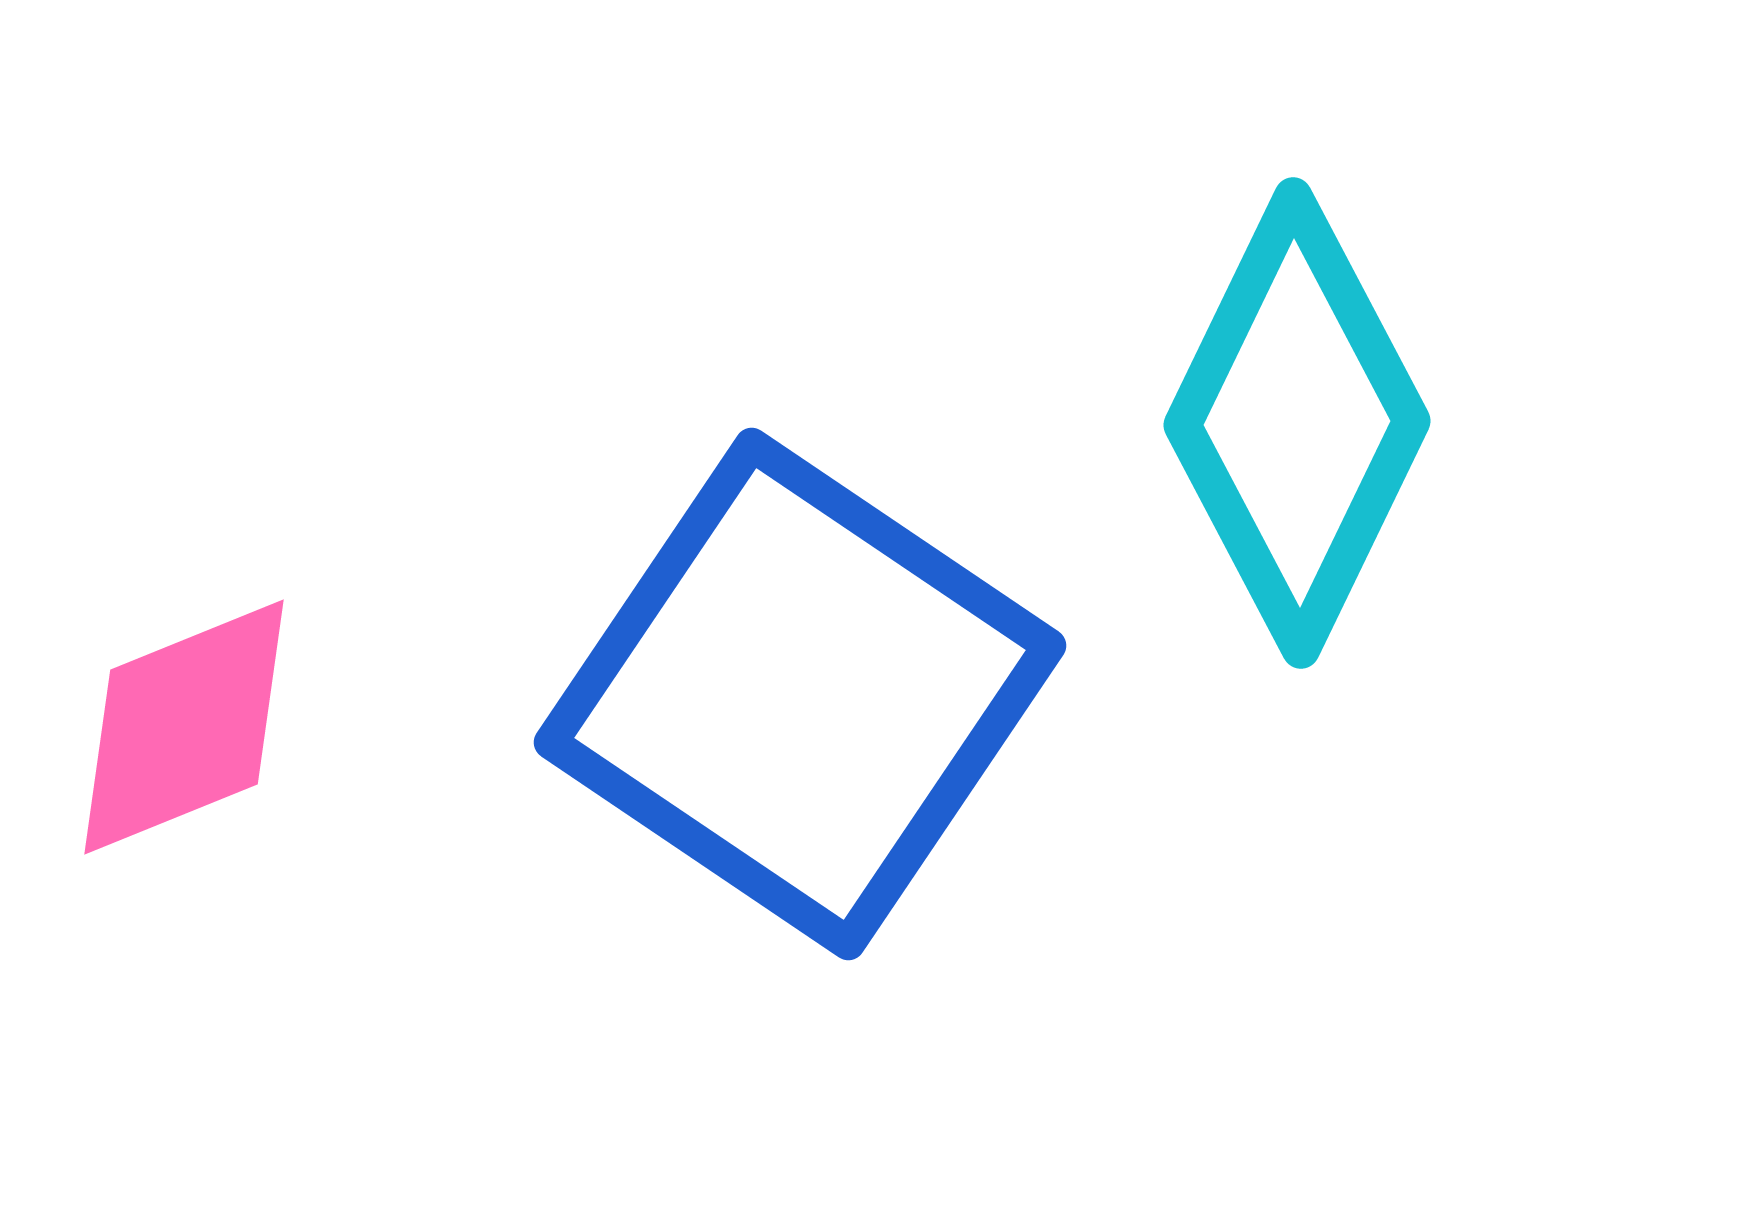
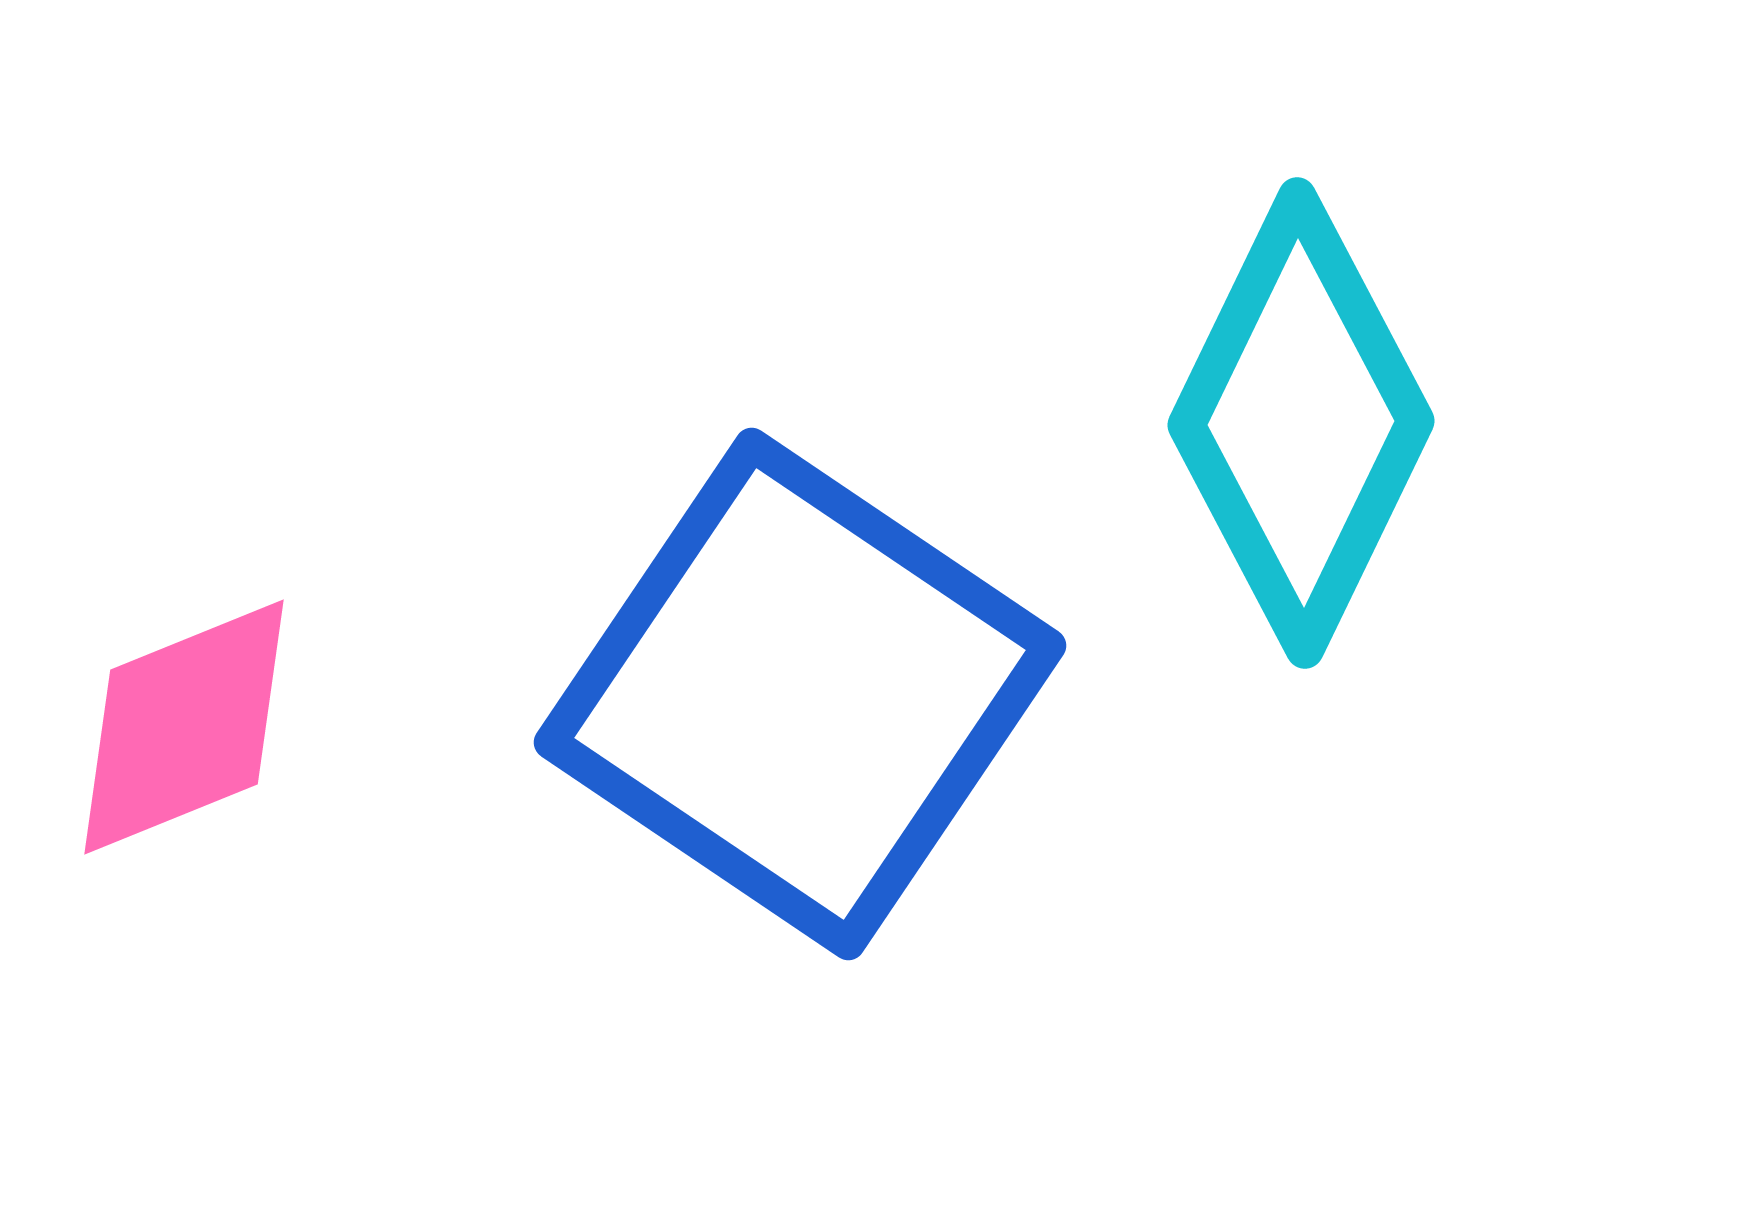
cyan diamond: moved 4 px right
